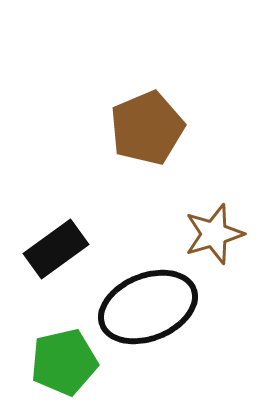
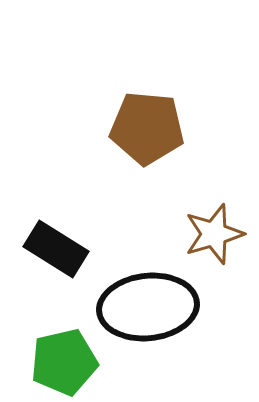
brown pentagon: rotated 28 degrees clockwise
black rectangle: rotated 68 degrees clockwise
black ellipse: rotated 16 degrees clockwise
